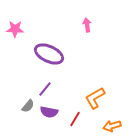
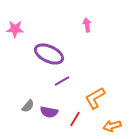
purple line: moved 17 px right, 8 px up; rotated 21 degrees clockwise
